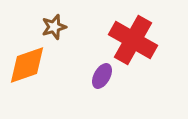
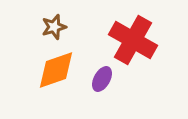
orange diamond: moved 29 px right, 5 px down
purple ellipse: moved 3 px down
